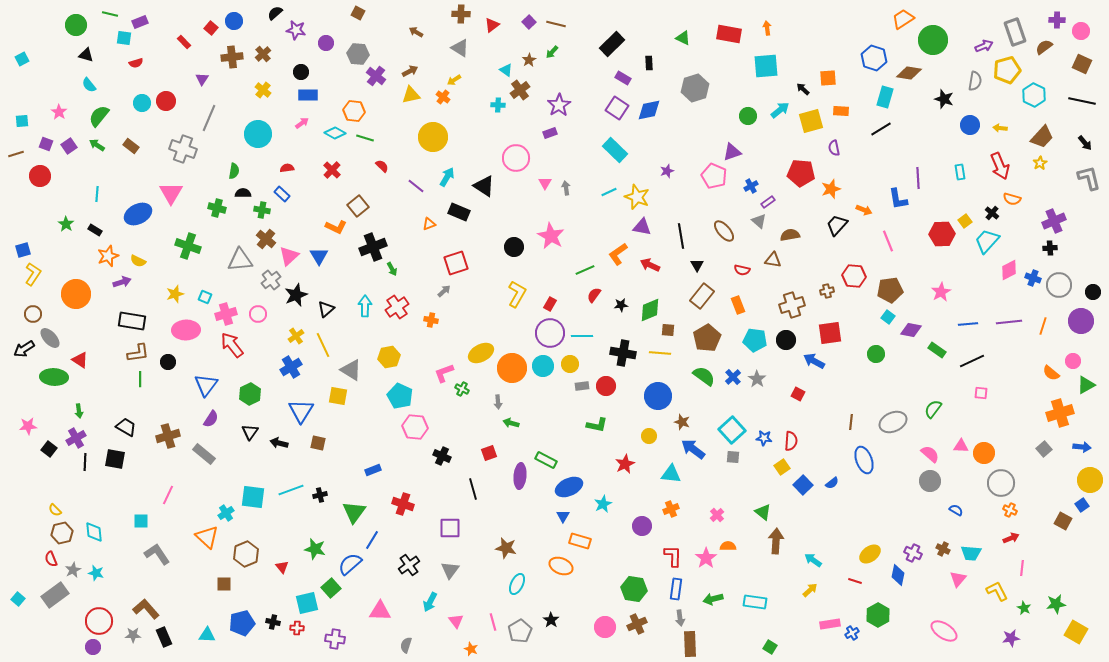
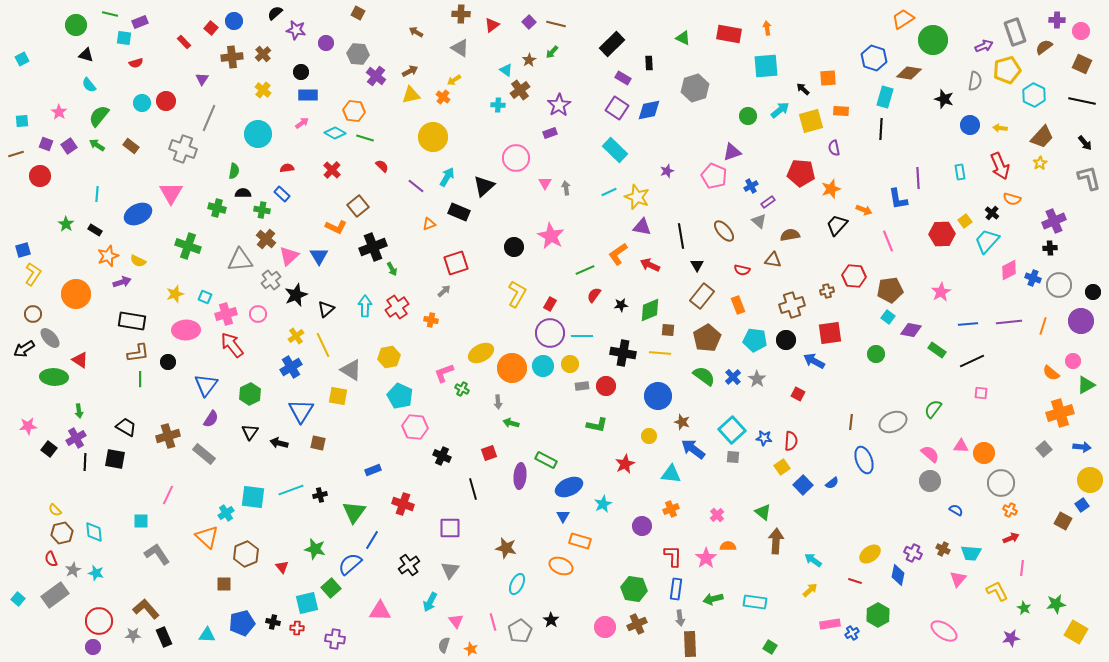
black line at (881, 129): rotated 55 degrees counterclockwise
black triangle at (484, 186): rotated 45 degrees clockwise
gray semicircle at (406, 645): moved 38 px right
